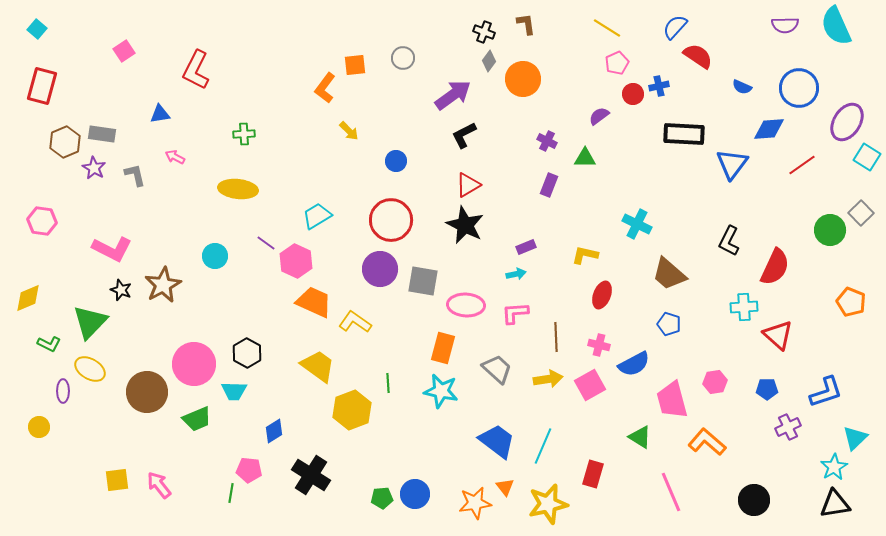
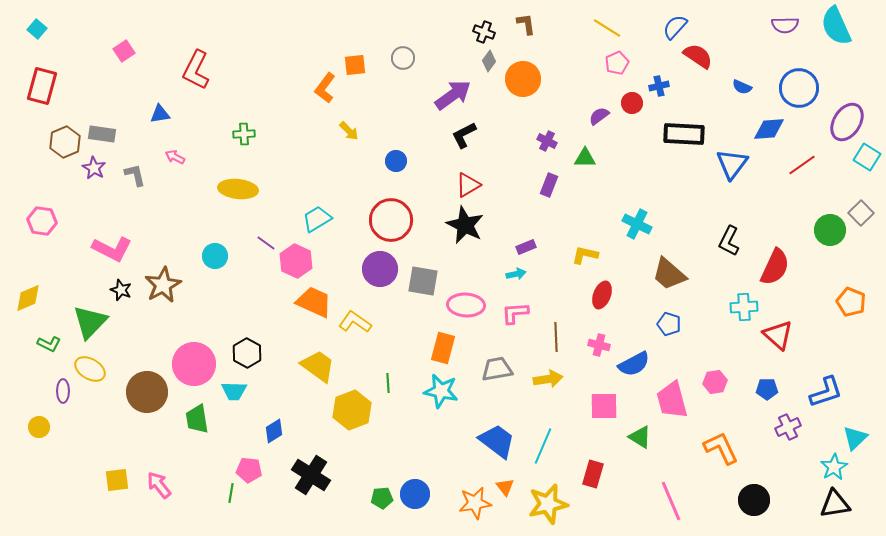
red circle at (633, 94): moved 1 px left, 9 px down
cyan trapezoid at (317, 216): moved 3 px down
gray trapezoid at (497, 369): rotated 52 degrees counterclockwise
pink square at (590, 385): moved 14 px right, 21 px down; rotated 28 degrees clockwise
green trapezoid at (197, 419): rotated 104 degrees clockwise
orange L-shape at (707, 442): moved 14 px right, 6 px down; rotated 24 degrees clockwise
pink line at (671, 492): moved 9 px down
